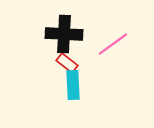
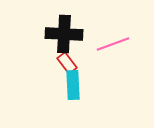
pink line: rotated 16 degrees clockwise
red rectangle: rotated 15 degrees clockwise
